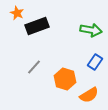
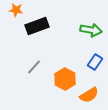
orange star: moved 1 px left, 3 px up; rotated 16 degrees counterclockwise
orange hexagon: rotated 10 degrees clockwise
